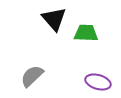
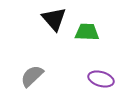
green trapezoid: moved 1 px right, 1 px up
purple ellipse: moved 3 px right, 3 px up
